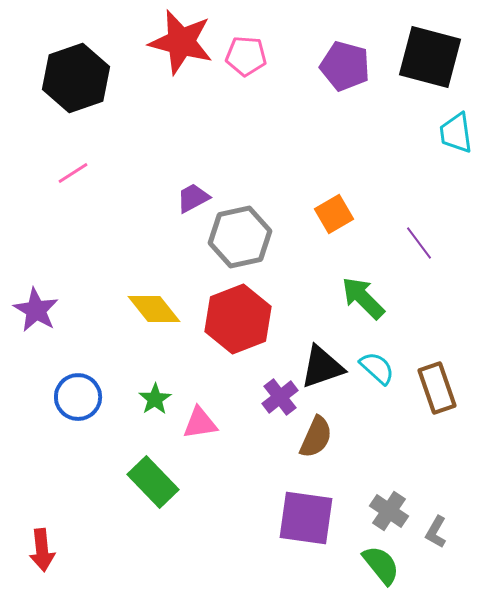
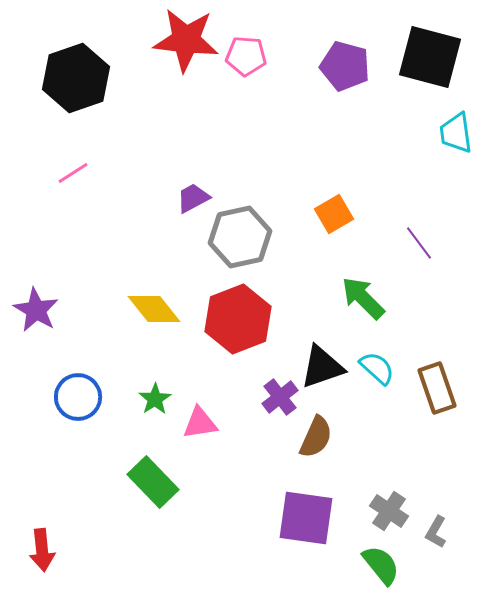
red star: moved 5 px right, 2 px up; rotated 8 degrees counterclockwise
